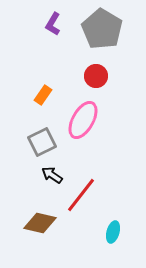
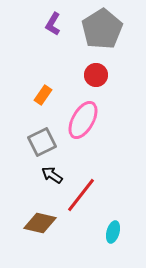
gray pentagon: rotated 9 degrees clockwise
red circle: moved 1 px up
